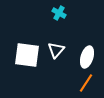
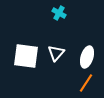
white triangle: moved 3 px down
white square: moved 1 px left, 1 px down
